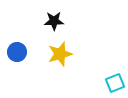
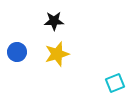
yellow star: moved 3 px left
